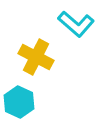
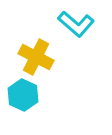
cyan hexagon: moved 4 px right, 7 px up
